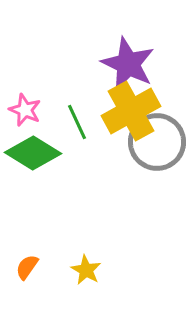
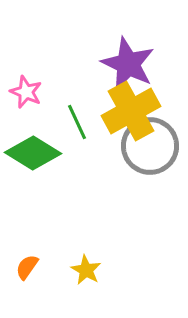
pink star: moved 1 px right, 18 px up
gray circle: moved 7 px left, 4 px down
